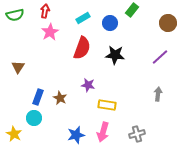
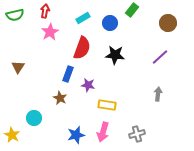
blue rectangle: moved 30 px right, 23 px up
yellow star: moved 2 px left, 1 px down
